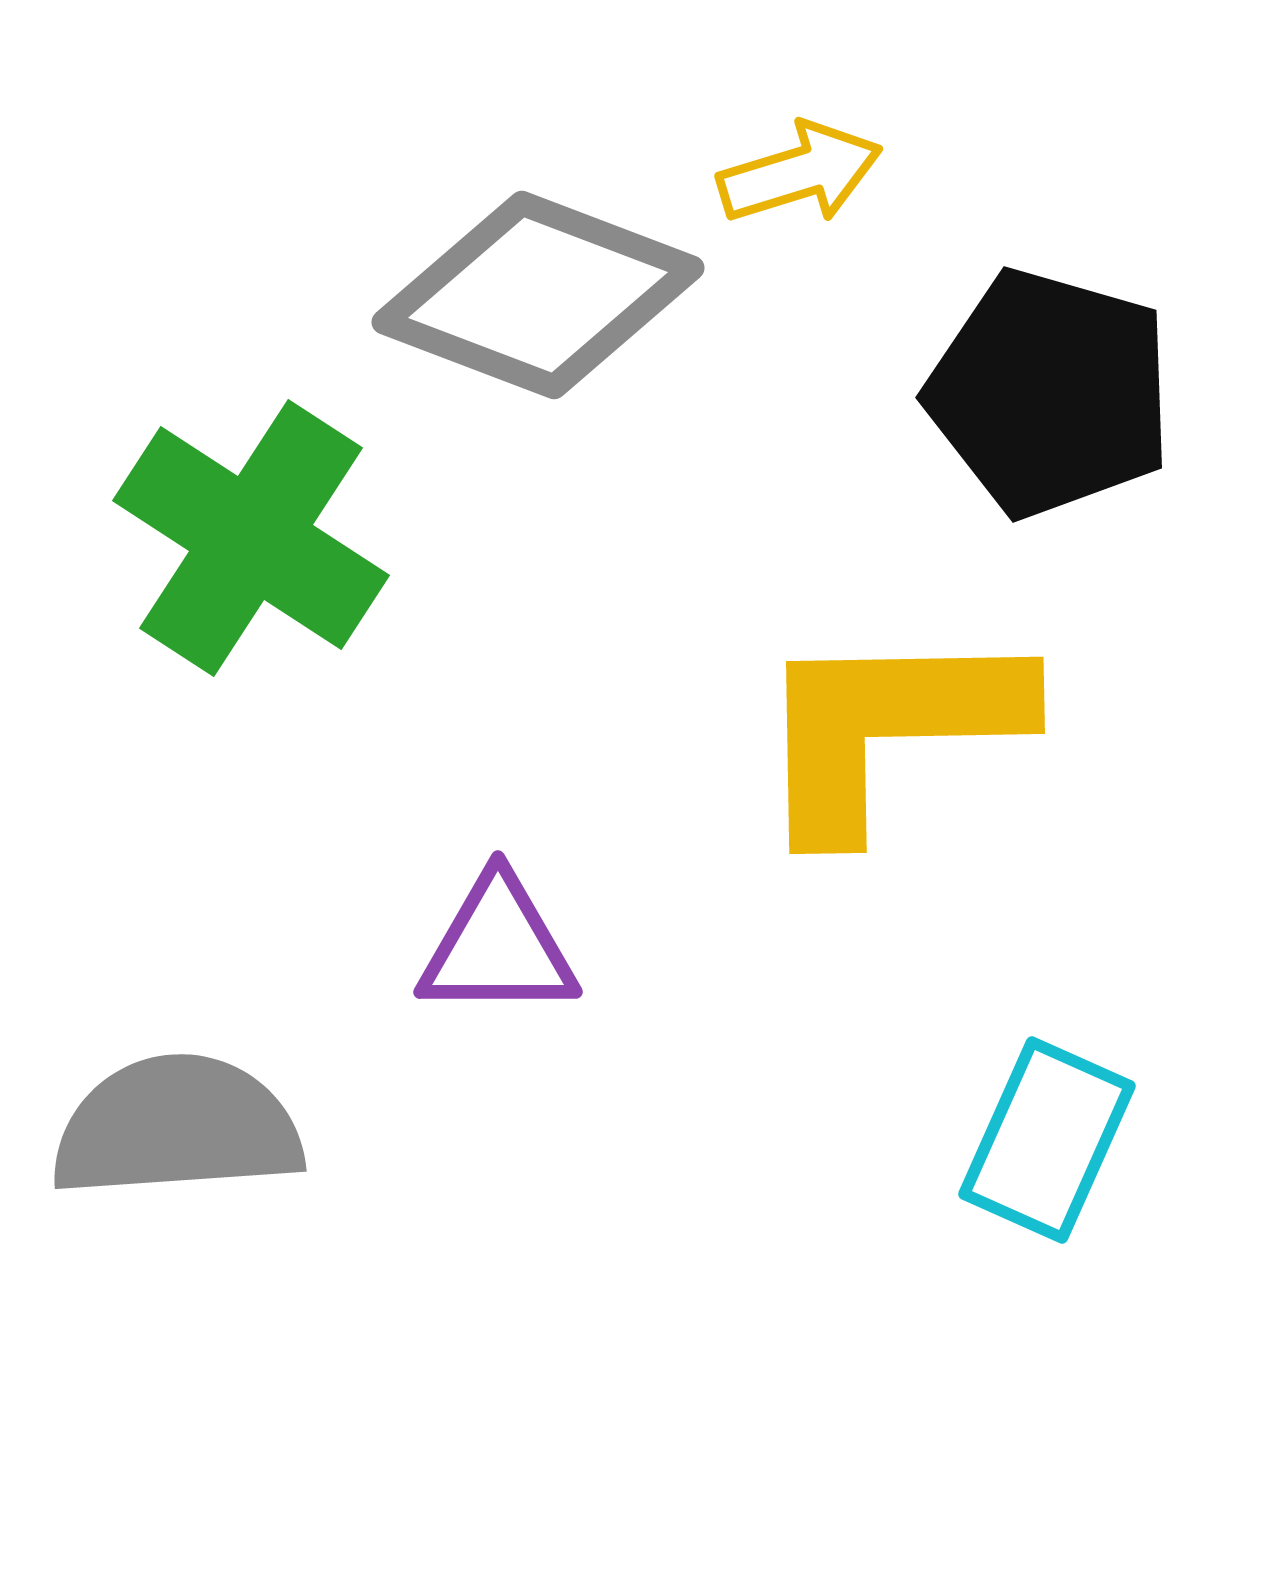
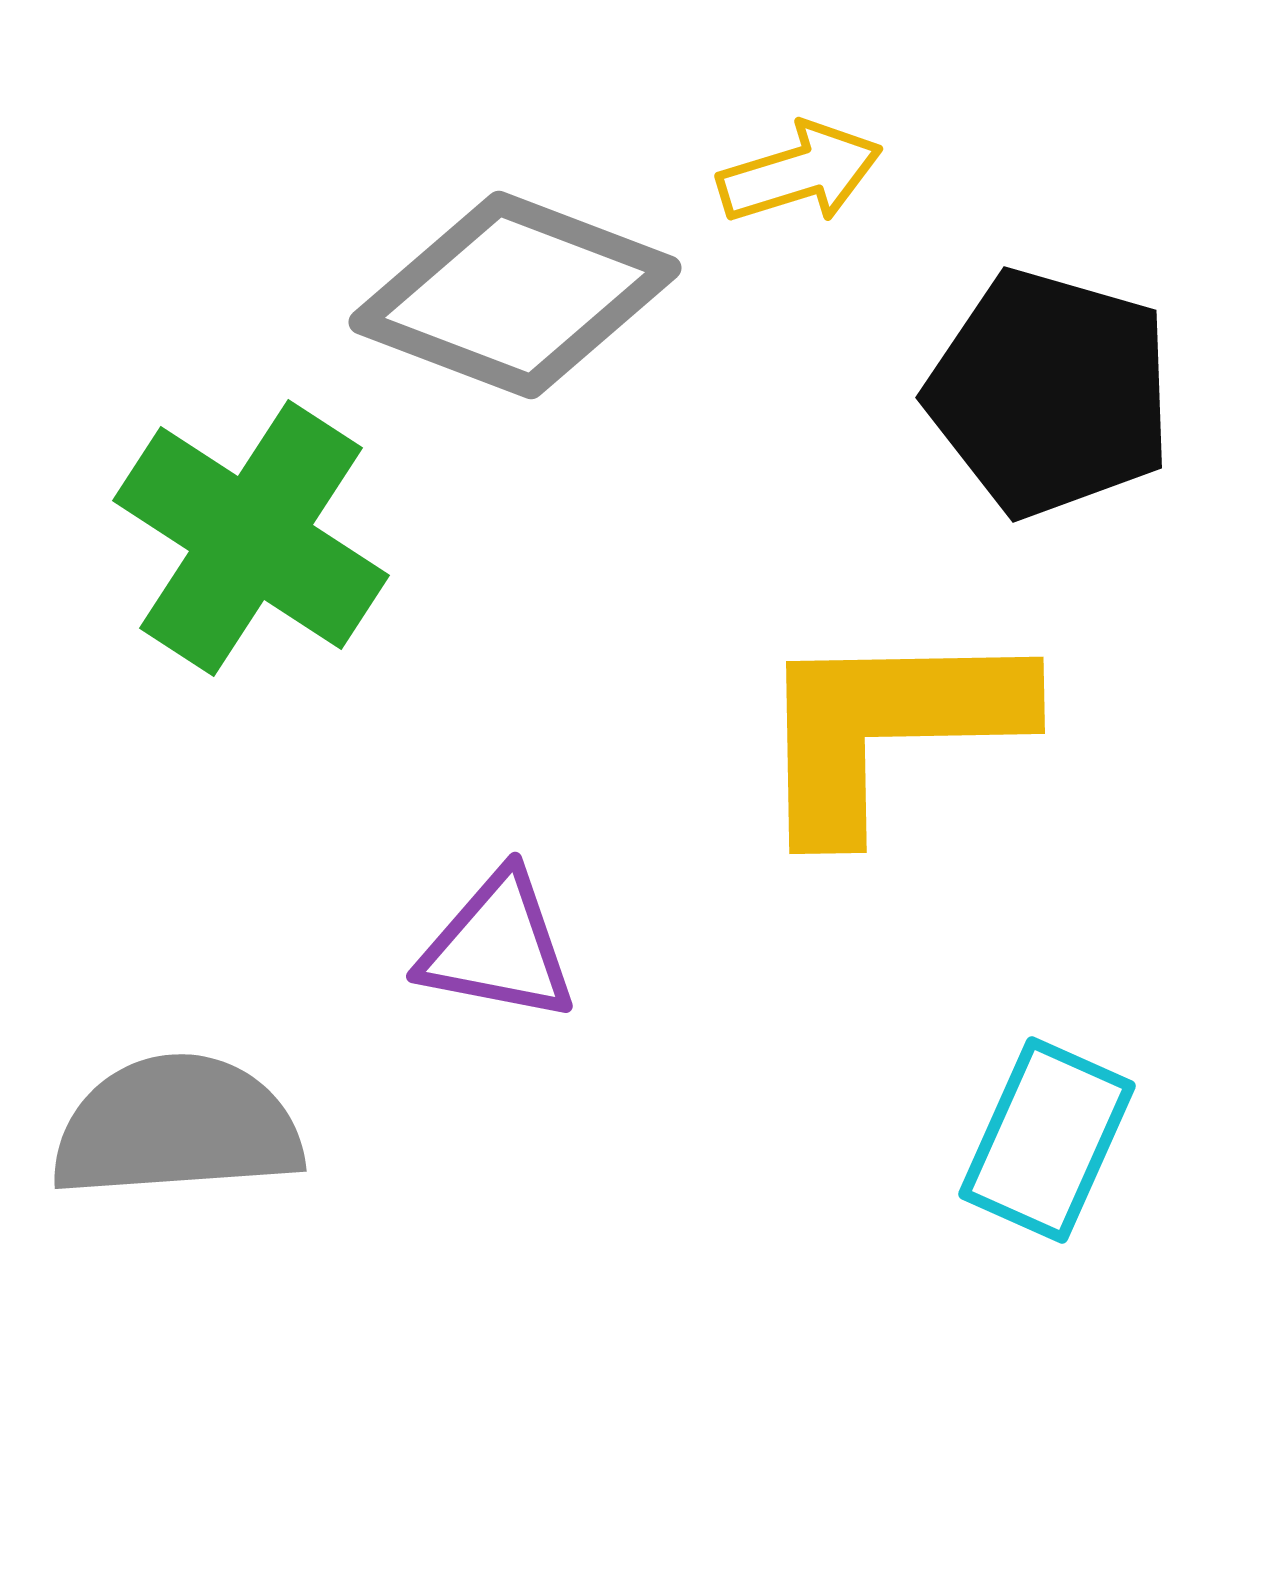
gray diamond: moved 23 px left
purple triangle: rotated 11 degrees clockwise
